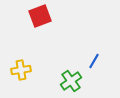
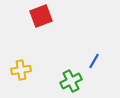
red square: moved 1 px right
green cross: rotated 10 degrees clockwise
